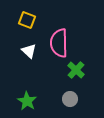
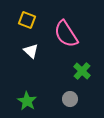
pink semicircle: moved 7 px right, 9 px up; rotated 32 degrees counterclockwise
white triangle: moved 2 px right
green cross: moved 6 px right, 1 px down
